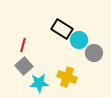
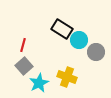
gray circle: moved 2 px right, 1 px up
cyan star: rotated 24 degrees counterclockwise
